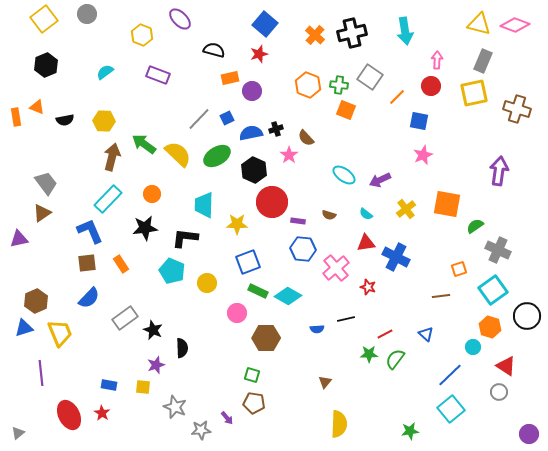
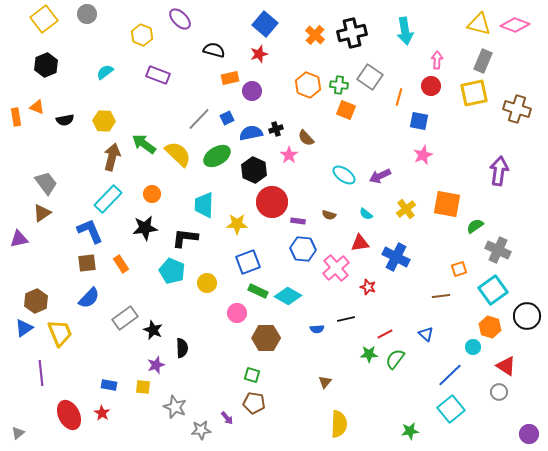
orange line at (397, 97): moved 2 px right; rotated 30 degrees counterclockwise
purple arrow at (380, 180): moved 4 px up
red triangle at (366, 243): moved 6 px left
blue triangle at (24, 328): rotated 18 degrees counterclockwise
